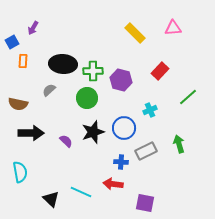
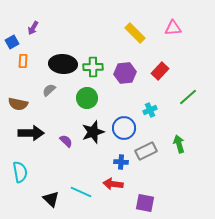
green cross: moved 4 px up
purple hexagon: moved 4 px right, 7 px up; rotated 20 degrees counterclockwise
